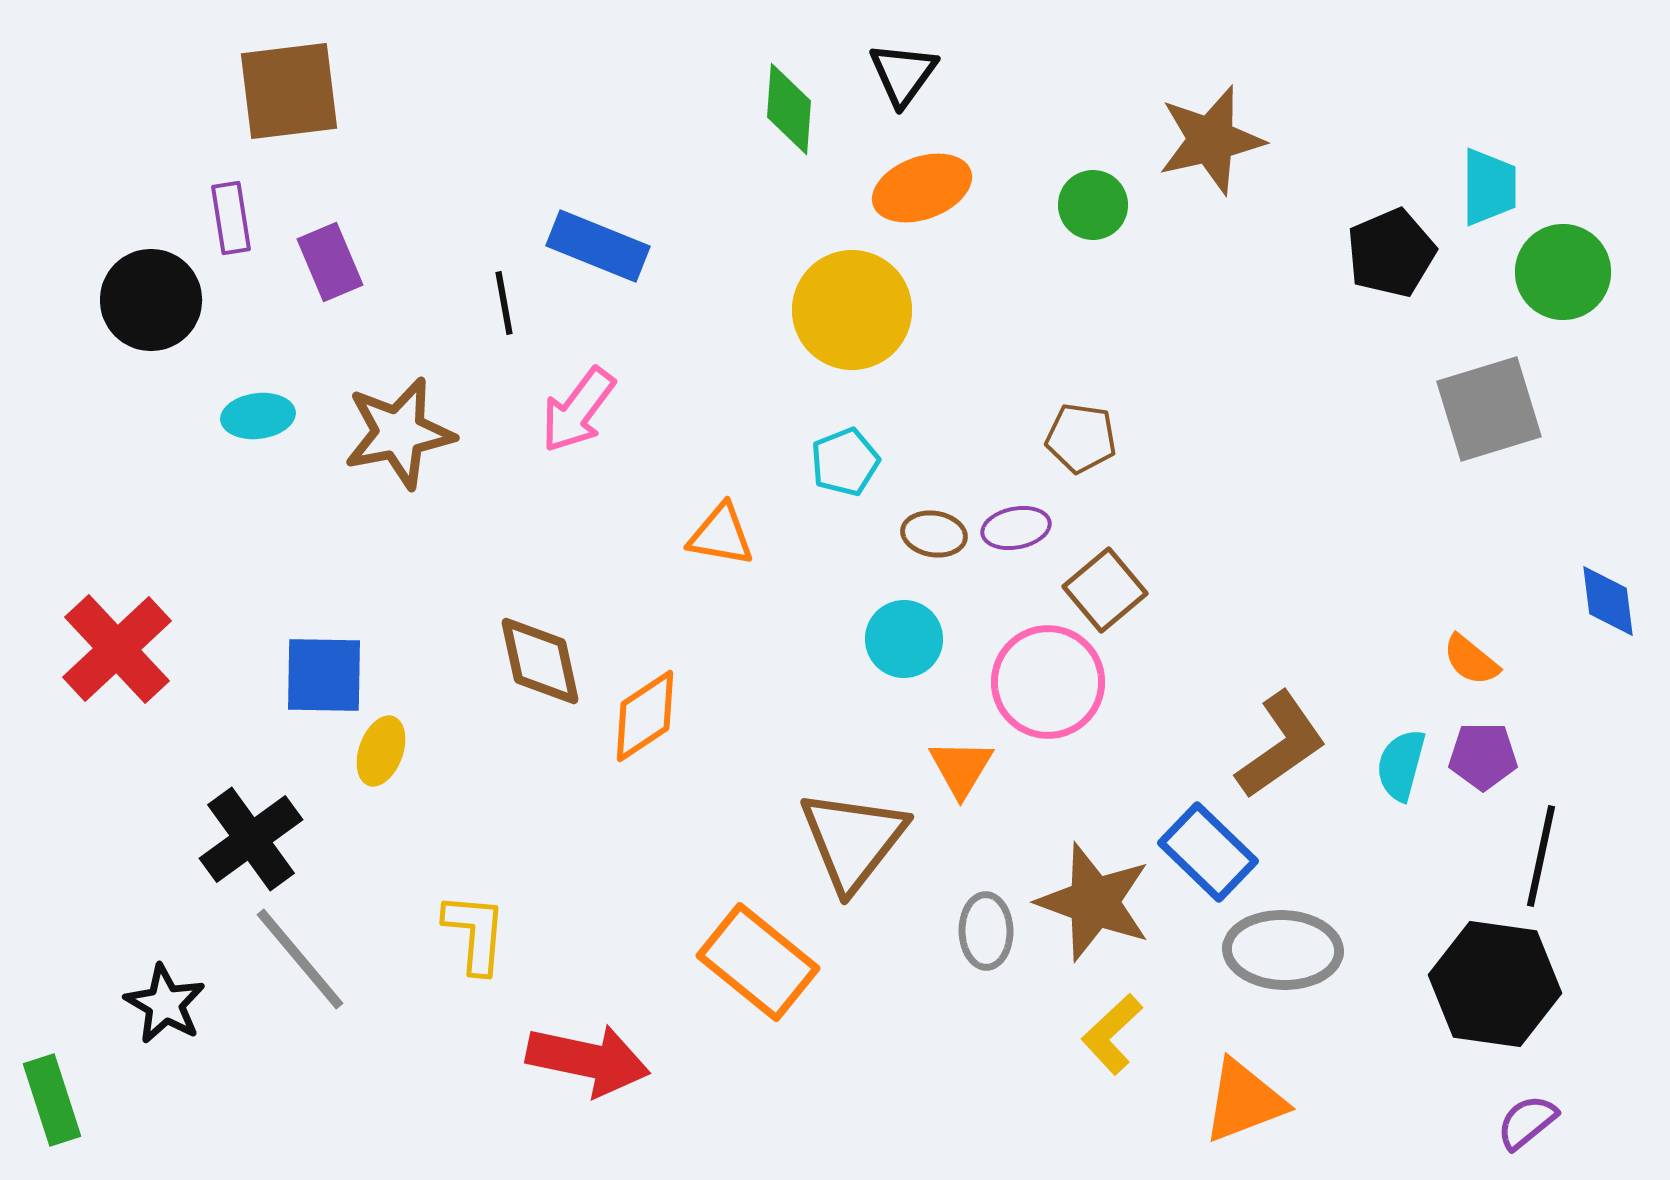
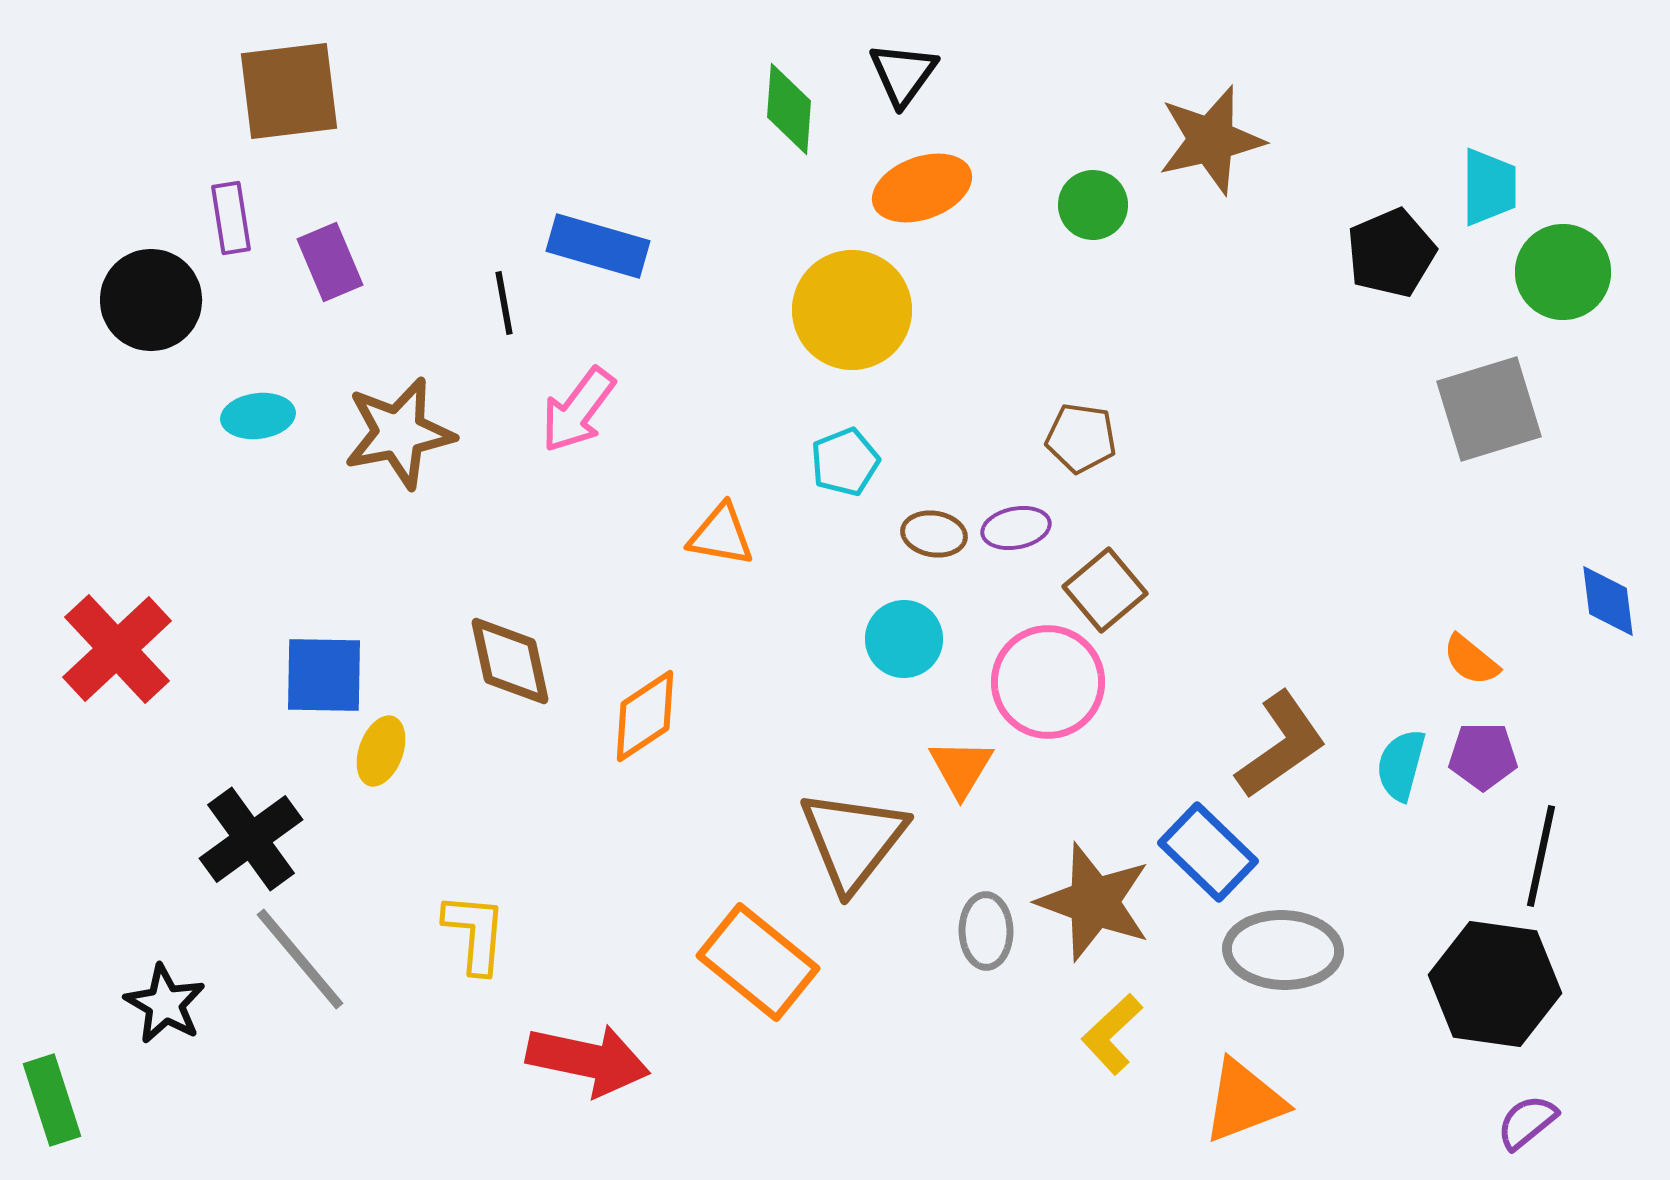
blue rectangle at (598, 246): rotated 6 degrees counterclockwise
brown diamond at (540, 661): moved 30 px left
